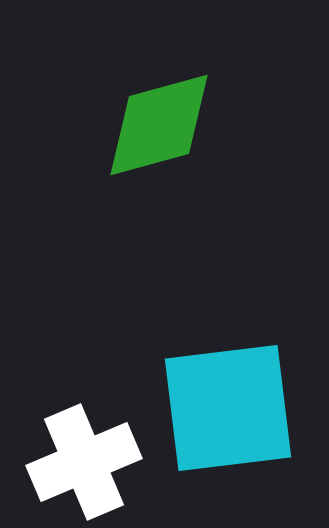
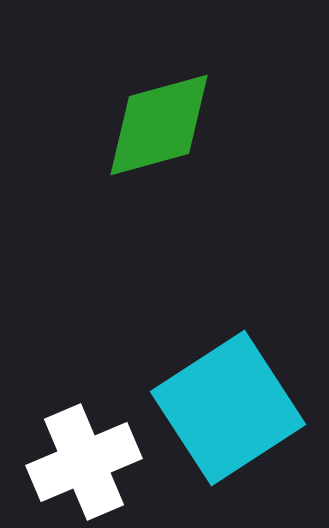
cyan square: rotated 26 degrees counterclockwise
